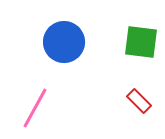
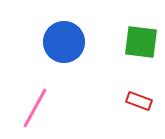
red rectangle: rotated 25 degrees counterclockwise
